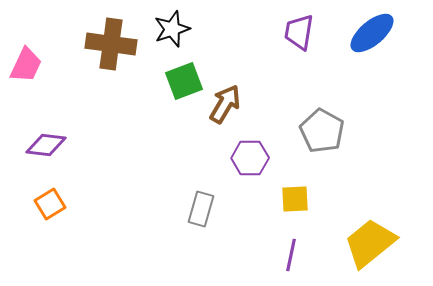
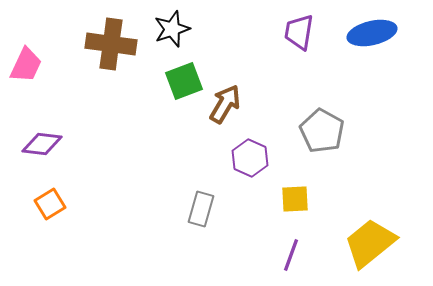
blue ellipse: rotated 27 degrees clockwise
purple diamond: moved 4 px left, 1 px up
purple hexagon: rotated 24 degrees clockwise
purple line: rotated 8 degrees clockwise
